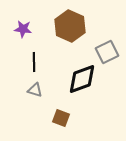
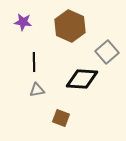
purple star: moved 7 px up
gray square: rotated 15 degrees counterclockwise
black diamond: rotated 24 degrees clockwise
gray triangle: moved 2 px right; rotated 28 degrees counterclockwise
